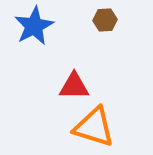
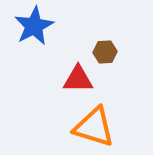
brown hexagon: moved 32 px down
red triangle: moved 4 px right, 7 px up
